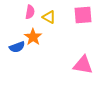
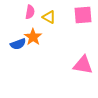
blue semicircle: moved 1 px right, 3 px up
